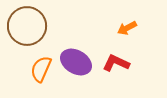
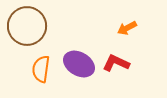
purple ellipse: moved 3 px right, 2 px down
orange semicircle: rotated 16 degrees counterclockwise
